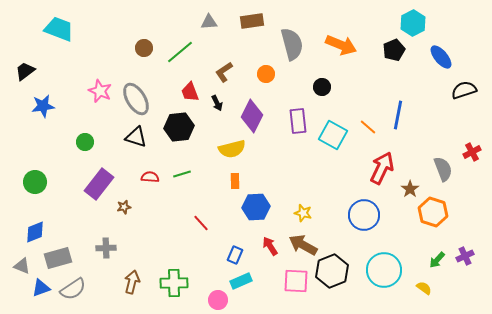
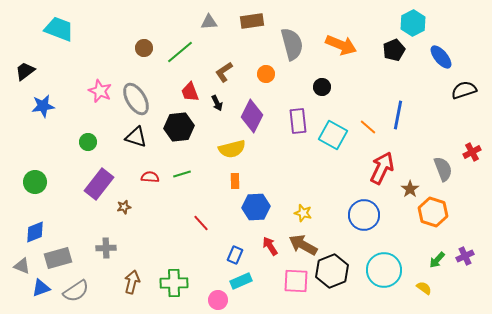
green circle at (85, 142): moved 3 px right
gray semicircle at (73, 289): moved 3 px right, 2 px down
